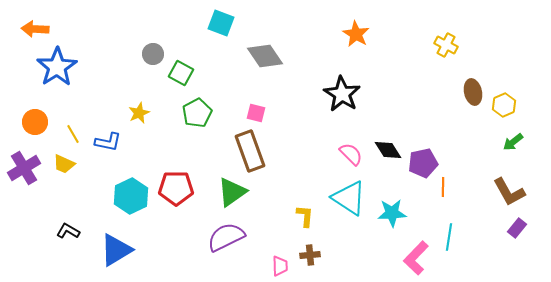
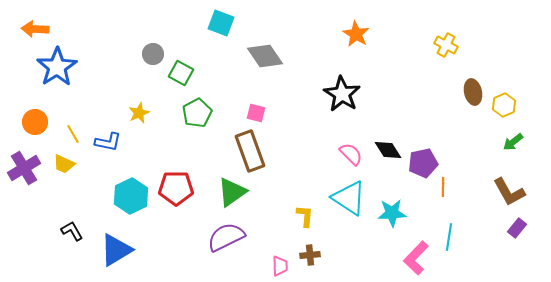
black L-shape: moved 4 px right; rotated 30 degrees clockwise
